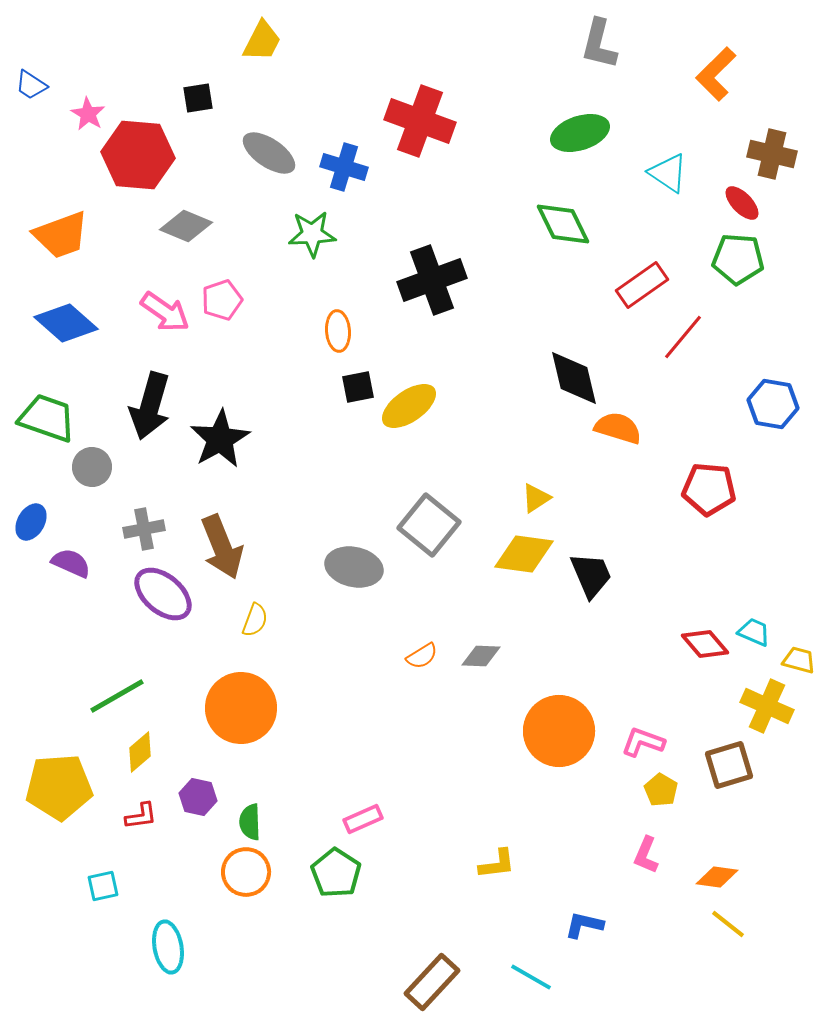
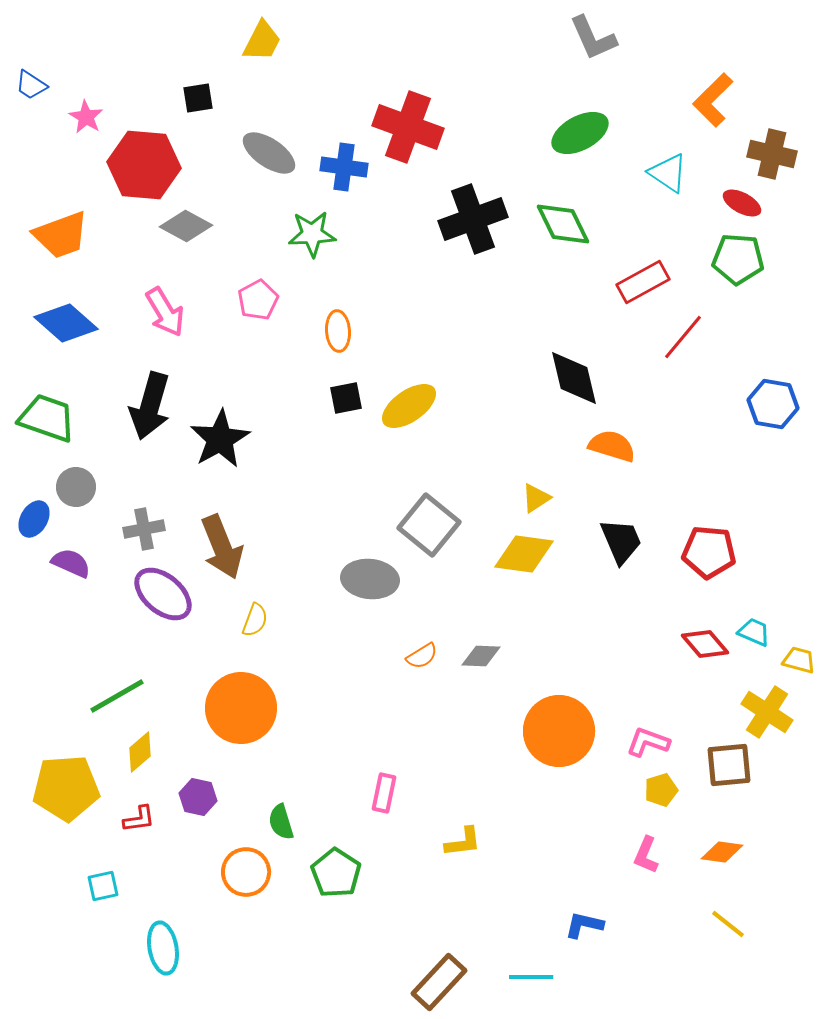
gray L-shape at (599, 44): moved 6 px left, 6 px up; rotated 38 degrees counterclockwise
orange L-shape at (716, 74): moved 3 px left, 26 px down
pink star at (88, 114): moved 2 px left, 3 px down
red cross at (420, 121): moved 12 px left, 6 px down
green ellipse at (580, 133): rotated 10 degrees counterclockwise
red hexagon at (138, 155): moved 6 px right, 10 px down
blue cross at (344, 167): rotated 9 degrees counterclockwise
red ellipse at (742, 203): rotated 18 degrees counterclockwise
gray diamond at (186, 226): rotated 6 degrees clockwise
black cross at (432, 280): moved 41 px right, 61 px up
red rectangle at (642, 285): moved 1 px right, 3 px up; rotated 6 degrees clockwise
pink pentagon at (222, 300): moved 36 px right; rotated 9 degrees counterclockwise
pink arrow at (165, 312): rotated 24 degrees clockwise
black square at (358, 387): moved 12 px left, 11 px down
orange semicircle at (618, 428): moved 6 px left, 18 px down
gray circle at (92, 467): moved 16 px left, 20 px down
red pentagon at (709, 489): moved 63 px down
blue ellipse at (31, 522): moved 3 px right, 3 px up
gray ellipse at (354, 567): moved 16 px right, 12 px down; rotated 6 degrees counterclockwise
black trapezoid at (591, 575): moved 30 px right, 34 px up
yellow cross at (767, 706): moved 6 px down; rotated 9 degrees clockwise
pink L-shape at (643, 742): moved 5 px right
brown square at (729, 765): rotated 12 degrees clockwise
yellow pentagon at (59, 787): moved 7 px right, 1 px down
yellow pentagon at (661, 790): rotated 24 degrees clockwise
red L-shape at (141, 816): moved 2 px left, 3 px down
pink rectangle at (363, 819): moved 21 px right, 26 px up; rotated 54 degrees counterclockwise
green semicircle at (250, 822): moved 31 px right; rotated 15 degrees counterclockwise
yellow L-shape at (497, 864): moved 34 px left, 22 px up
orange diamond at (717, 877): moved 5 px right, 25 px up
cyan ellipse at (168, 947): moved 5 px left, 1 px down
cyan line at (531, 977): rotated 30 degrees counterclockwise
brown rectangle at (432, 982): moved 7 px right
